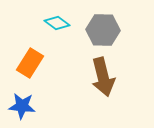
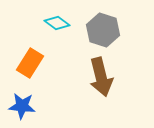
gray hexagon: rotated 16 degrees clockwise
brown arrow: moved 2 px left
